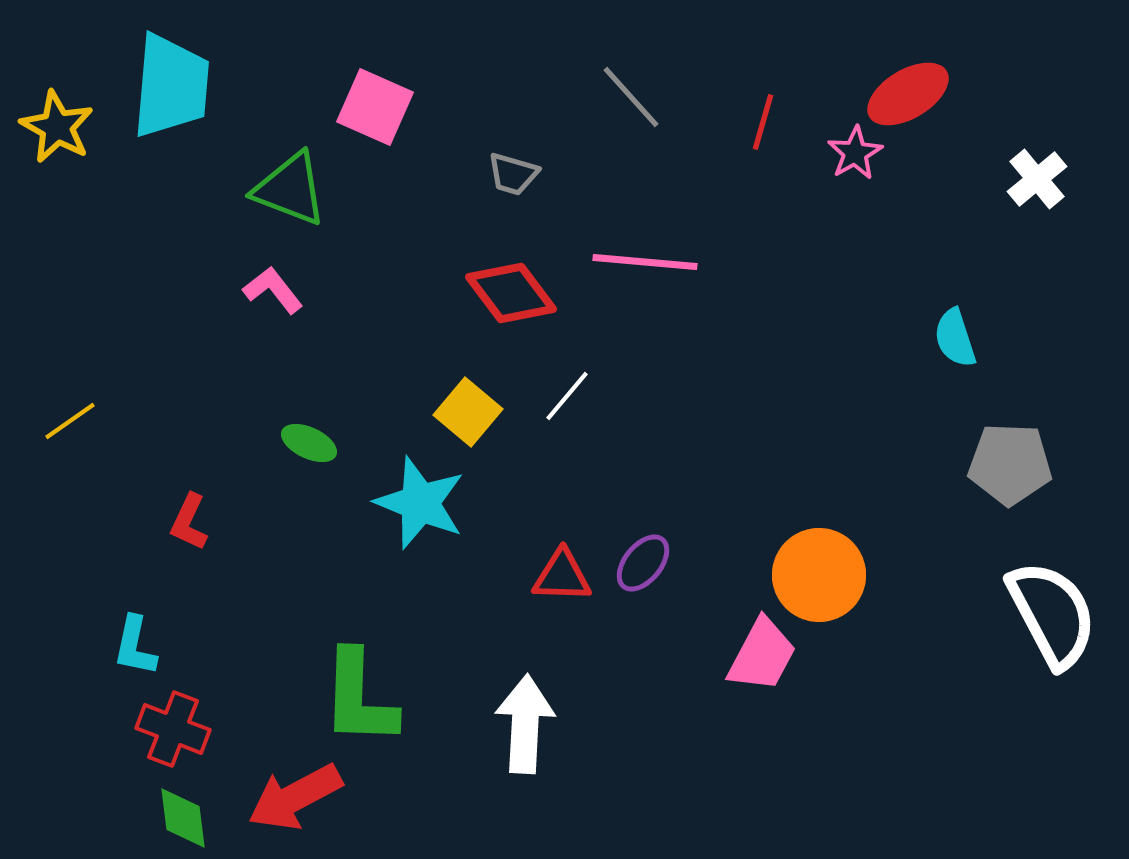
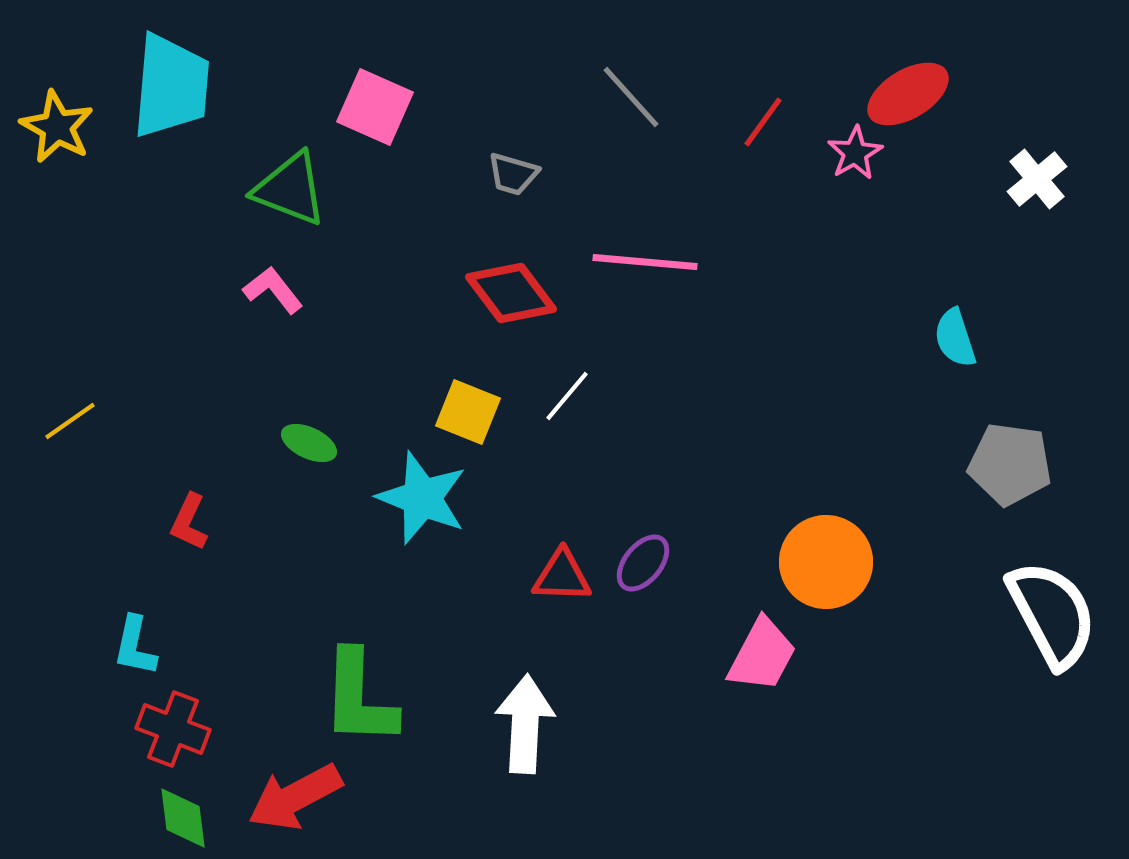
red line: rotated 20 degrees clockwise
yellow square: rotated 18 degrees counterclockwise
gray pentagon: rotated 6 degrees clockwise
cyan star: moved 2 px right, 5 px up
orange circle: moved 7 px right, 13 px up
